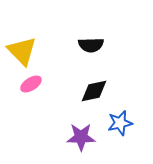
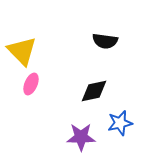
black semicircle: moved 14 px right, 4 px up; rotated 10 degrees clockwise
pink ellipse: rotated 35 degrees counterclockwise
